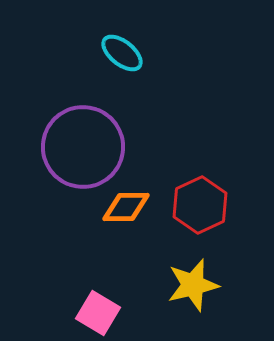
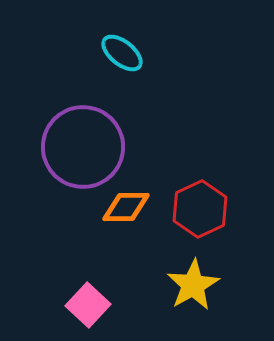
red hexagon: moved 4 px down
yellow star: rotated 16 degrees counterclockwise
pink square: moved 10 px left, 8 px up; rotated 12 degrees clockwise
